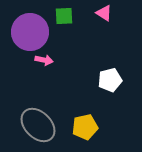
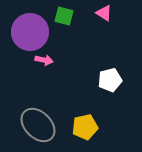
green square: rotated 18 degrees clockwise
